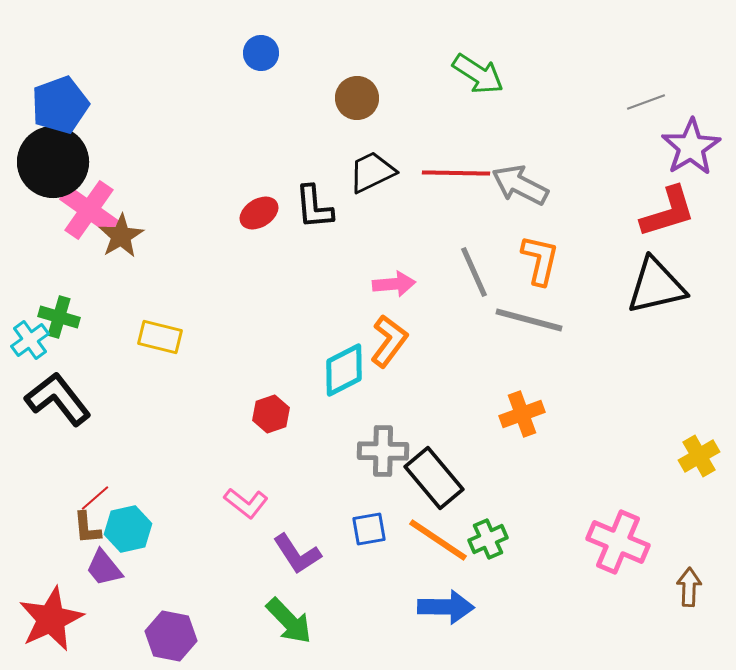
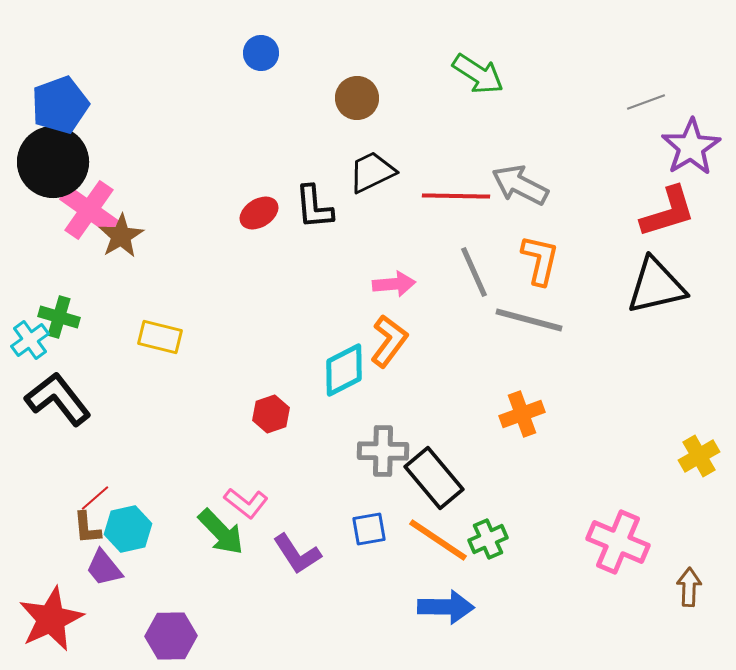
red line at (456, 173): moved 23 px down
green arrow at (289, 621): moved 68 px left, 89 px up
purple hexagon at (171, 636): rotated 12 degrees counterclockwise
